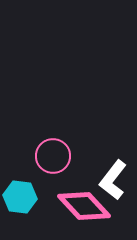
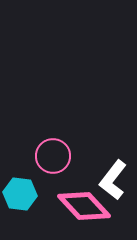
cyan hexagon: moved 3 px up
